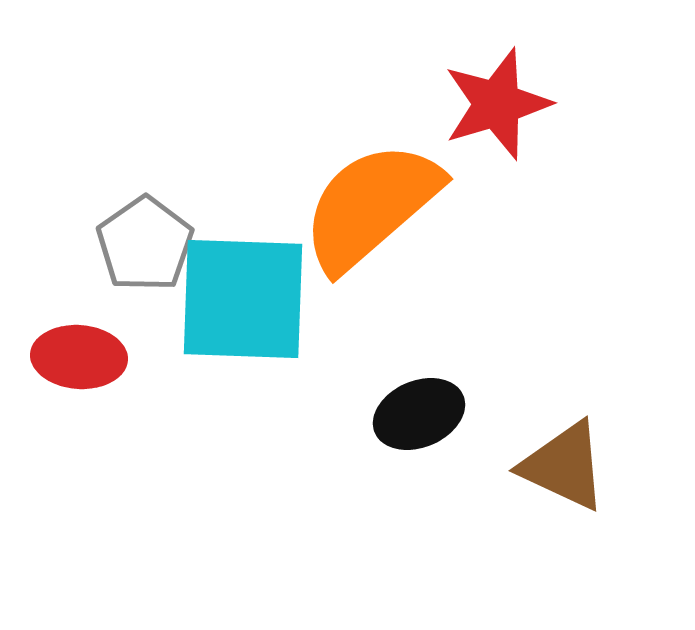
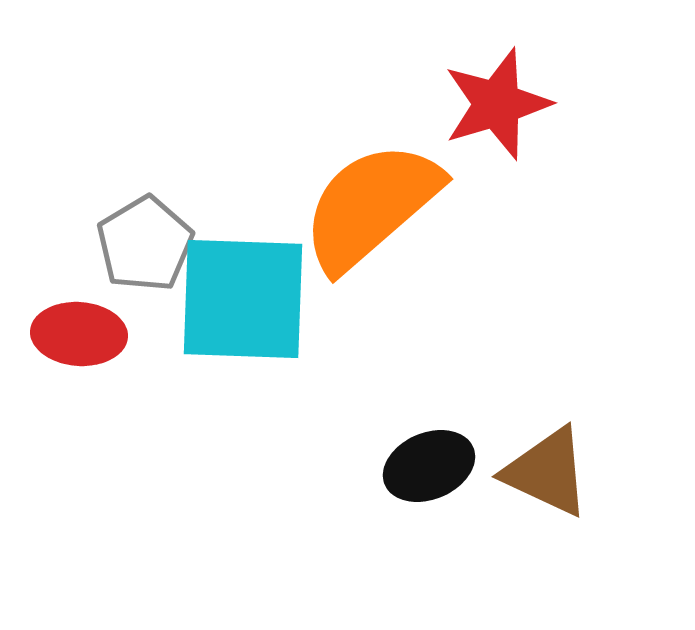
gray pentagon: rotated 4 degrees clockwise
red ellipse: moved 23 px up
black ellipse: moved 10 px right, 52 px down
brown triangle: moved 17 px left, 6 px down
